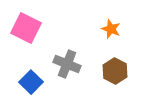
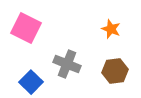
brown hexagon: rotated 25 degrees clockwise
